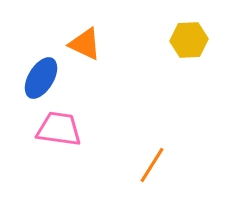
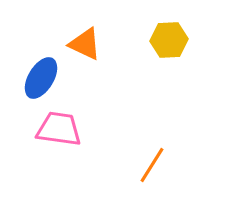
yellow hexagon: moved 20 px left
